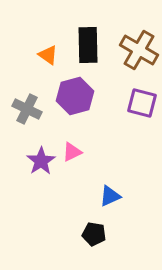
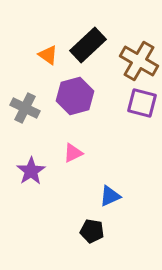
black rectangle: rotated 48 degrees clockwise
brown cross: moved 11 px down
gray cross: moved 2 px left, 1 px up
pink triangle: moved 1 px right, 1 px down
purple star: moved 10 px left, 10 px down
black pentagon: moved 2 px left, 3 px up
